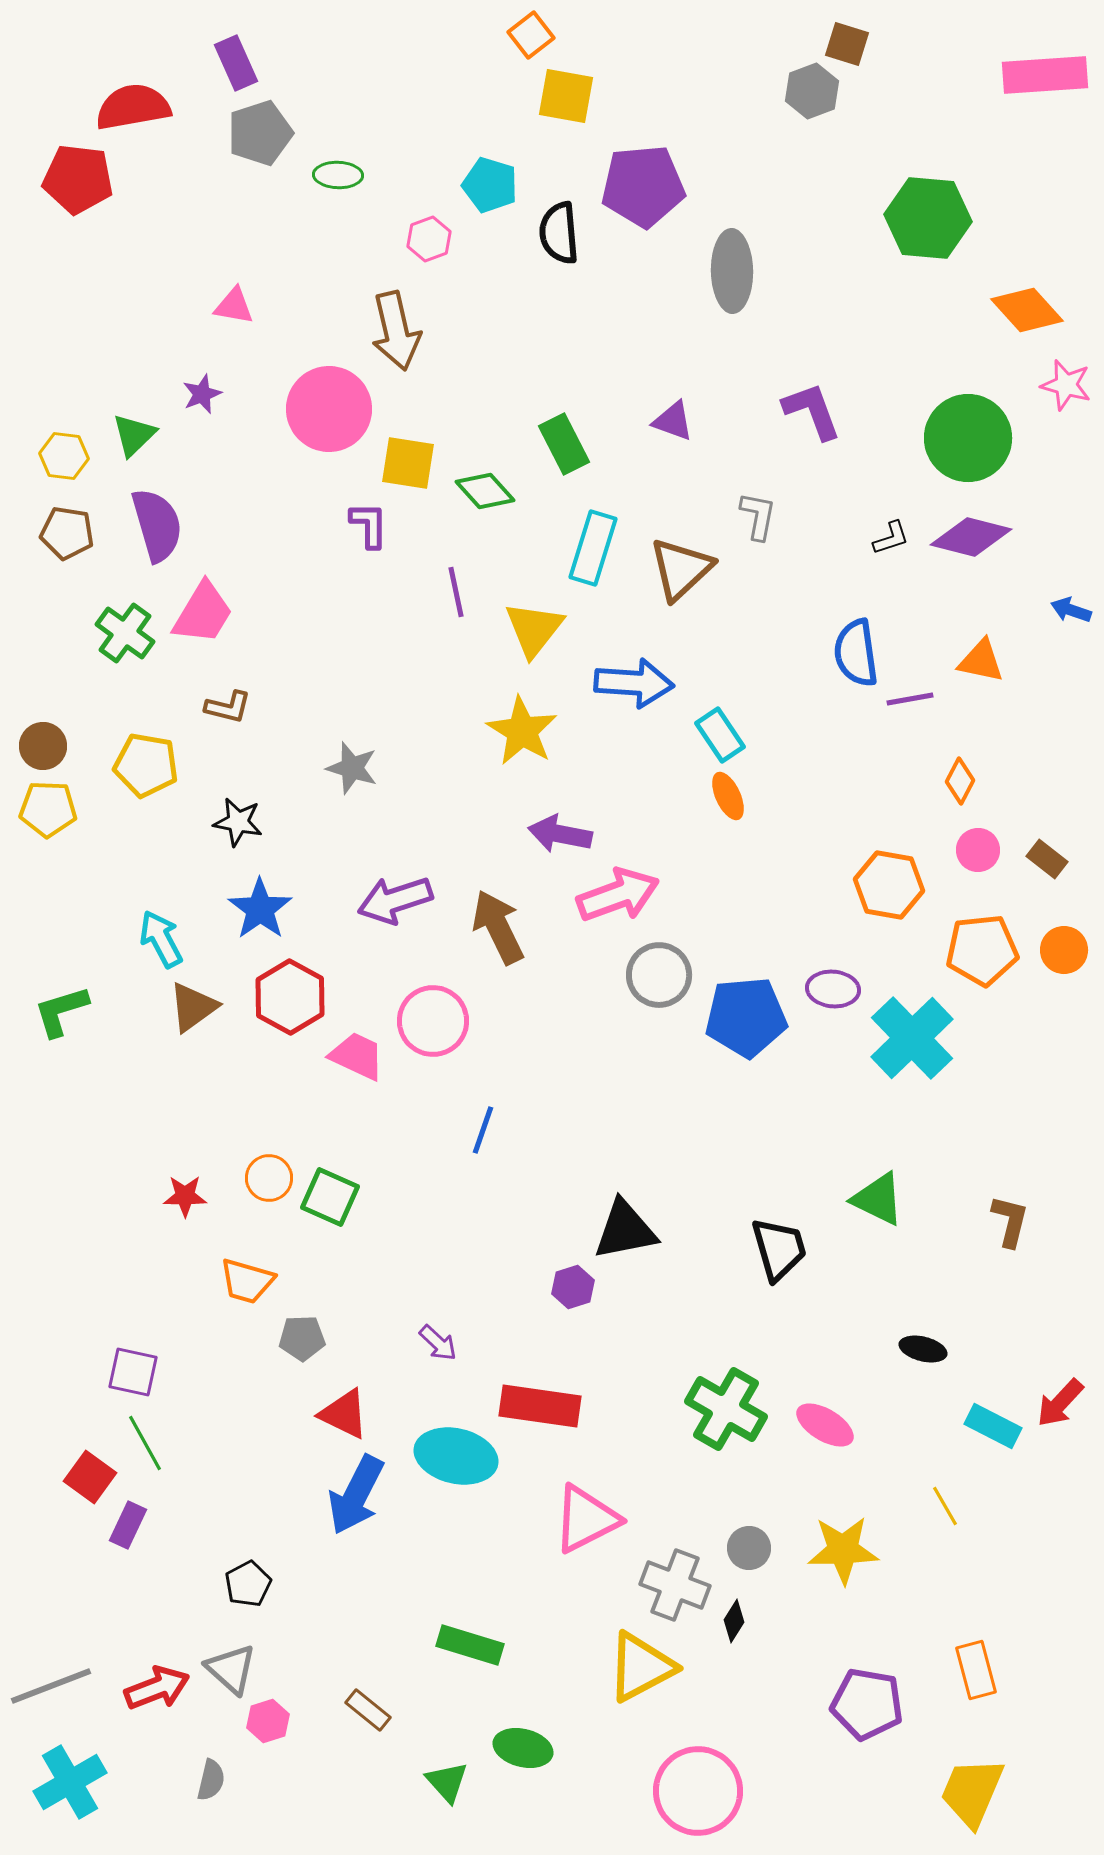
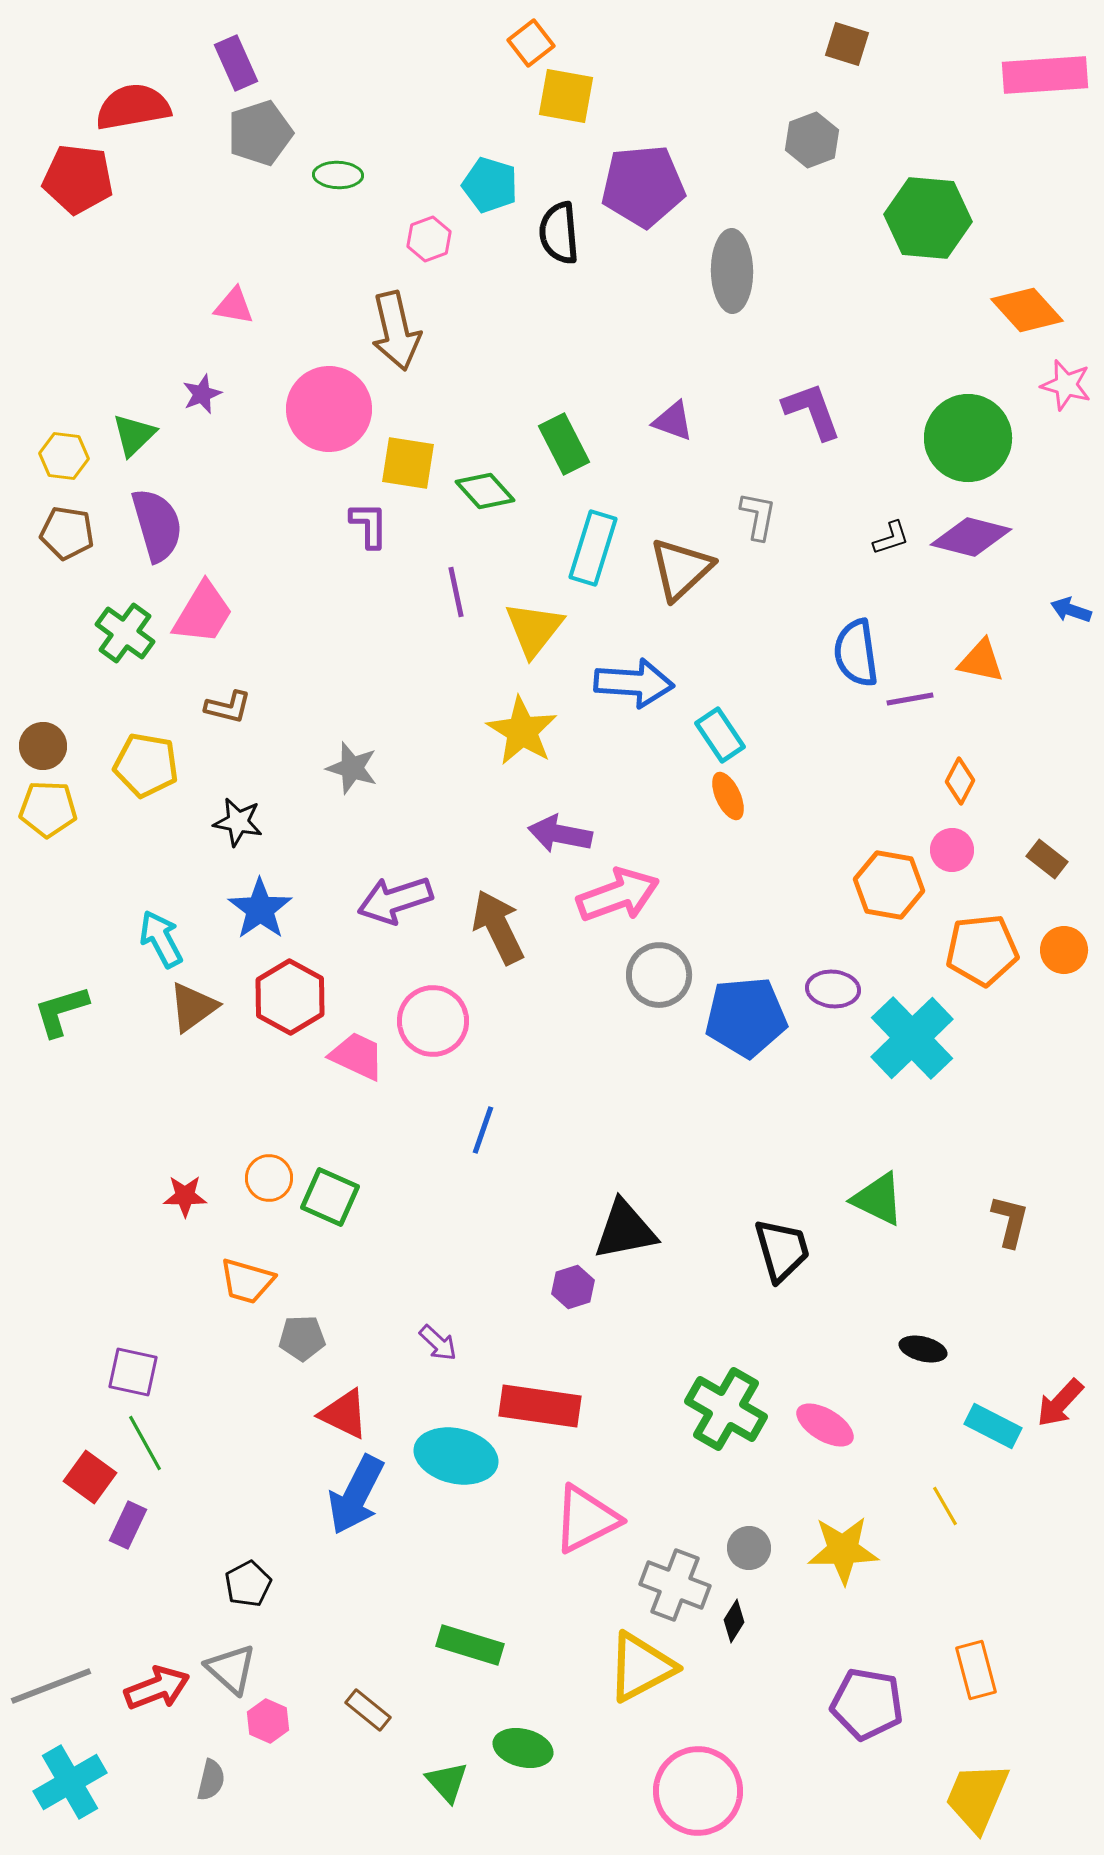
orange square at (531, 35): moved 8 px down
gray hexagon at (812, 91): moved 49 px down
pink circle at (978, 850): moved 26 px left
black trapezoid at (779, 1249): moved 3 px right, 1 px down
pink hexagon at (268, 1721): rotated 18 degrees counterclockwise
yellow trapezoid at (972, 1792): moved 5 px right, 5 px down
